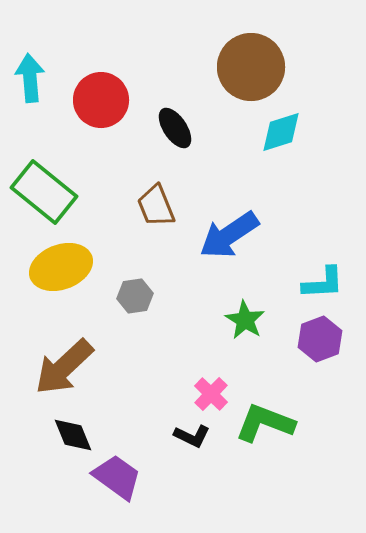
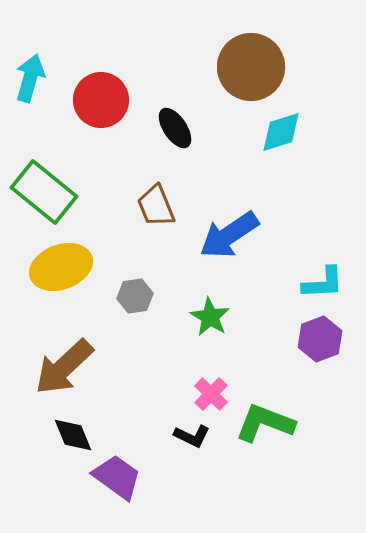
cyan arrow: rotated 21 degrees clockwise
green star: moved 35 px left, 3 px up
